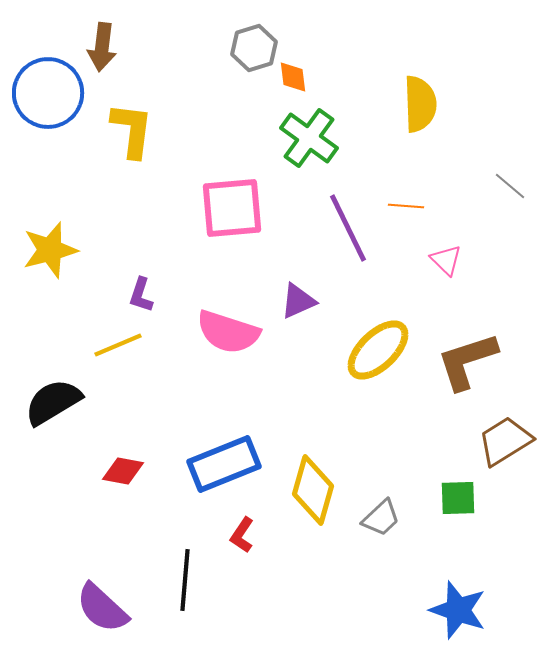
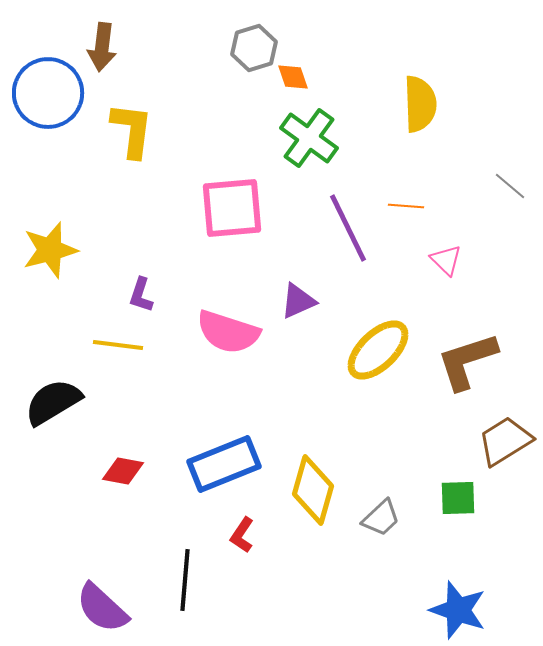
orange diamond: rotated 12 degrees counterclockwise
yellow line: rotated 30 degrees clockwise
